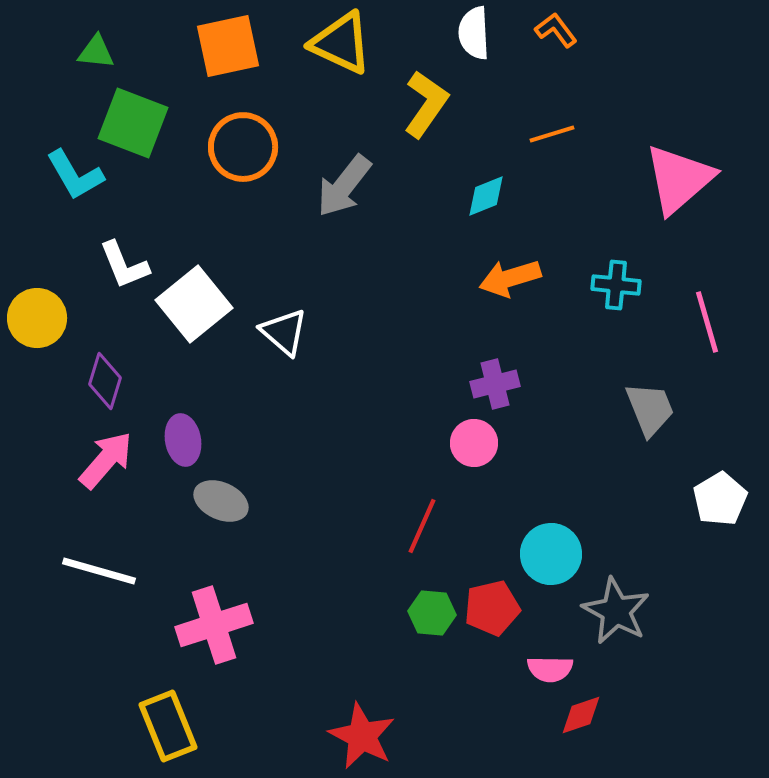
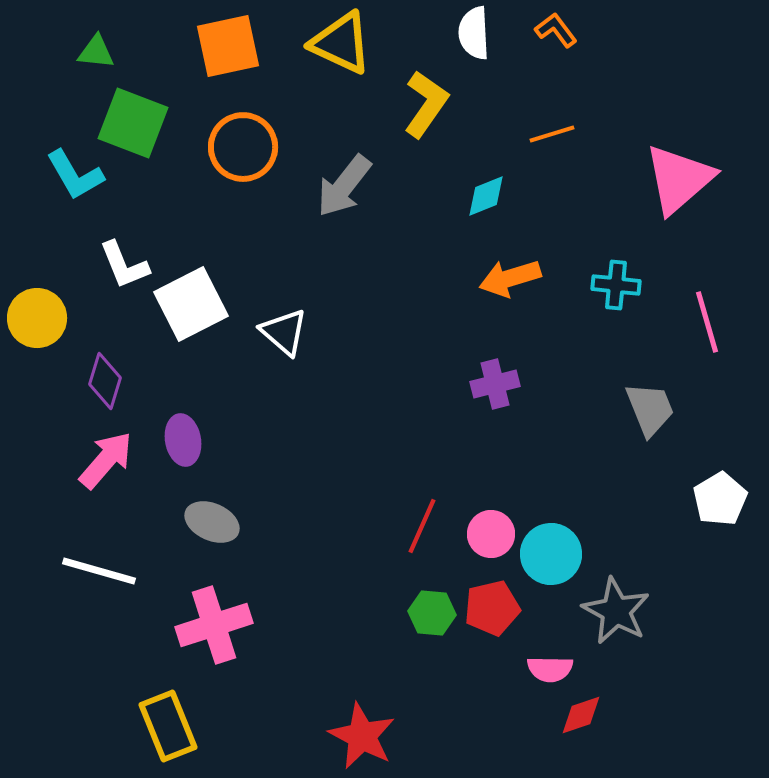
white square: moved 3 px left; rotated 12 degrees clockwise
pink circle: moved 17 px right, 91 px down
gray ellipse: moved 9 px left, 21 px down
